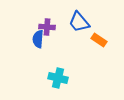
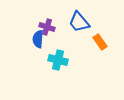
purple cross: rotated 14 degrees clockwise
orange rectangle: moved 1 px right, 2 px down; rotated 21 degrees clockwise
cyan cross: moved 18 px up
